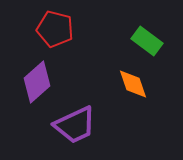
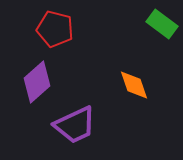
green rectangle: moved 15 px right, 17 px up
orange diamond: moved 1 px right, 1 px down
